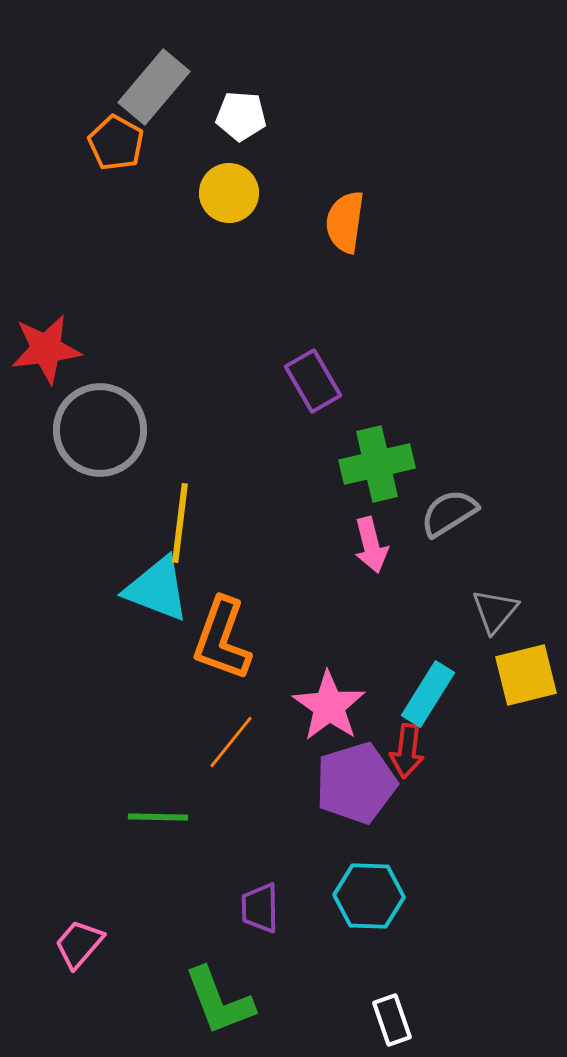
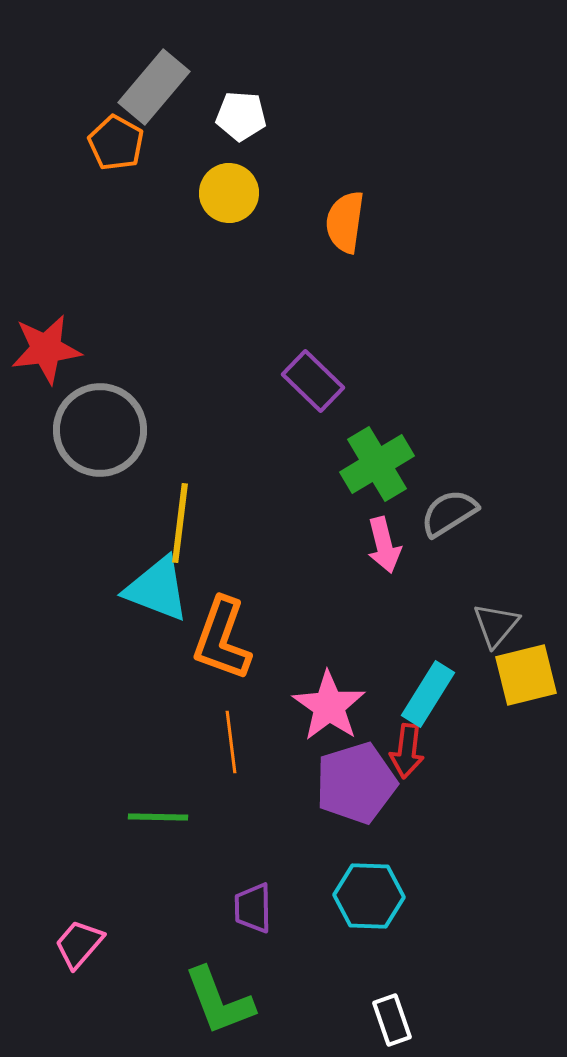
purple rectangle: rotated 16 degrees counterclockwise
green cross: rotated 18 degrees counterclockwise
pink arrow: moved 13 px right
gray triangle: moved 1 px right, 14 px down
orange line: rotated 46 degrees counterclockwise
purple trapezoid: moved 7 px left
